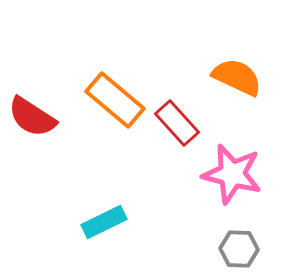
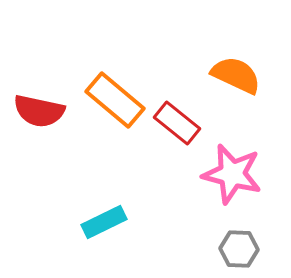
orange semicircle: moved 1 px left, 2 px up
red semicircle: moved 7 px right, 6 px up; rotated 21 degrees counterclockwise
red rectangle: rotated 9 degrees counterclockwise
